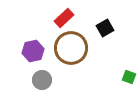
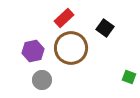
black square: rotated 24 degrees counterclockwise
